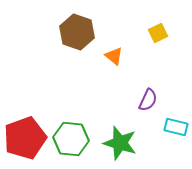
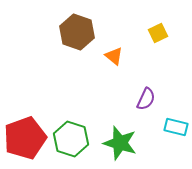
purple semicircle: moved 2 px left, 1 px up
green hexagon: rotated 12 degrees clockwise
